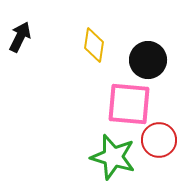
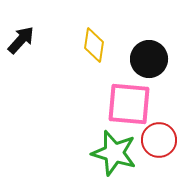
black arrow: moved 1 px right, 3 px down; rotated 16 degrees clockwise
black circle: moved 1 px right, 1 px up
green star: moved 1 px right, 4 px up
